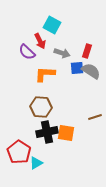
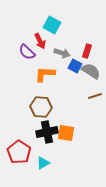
blue square: moved 2 px left, 2 px up; rotated 32 degrees clockwise
brown line: moved 21 px up
cyan triangle: moved 7 px right
